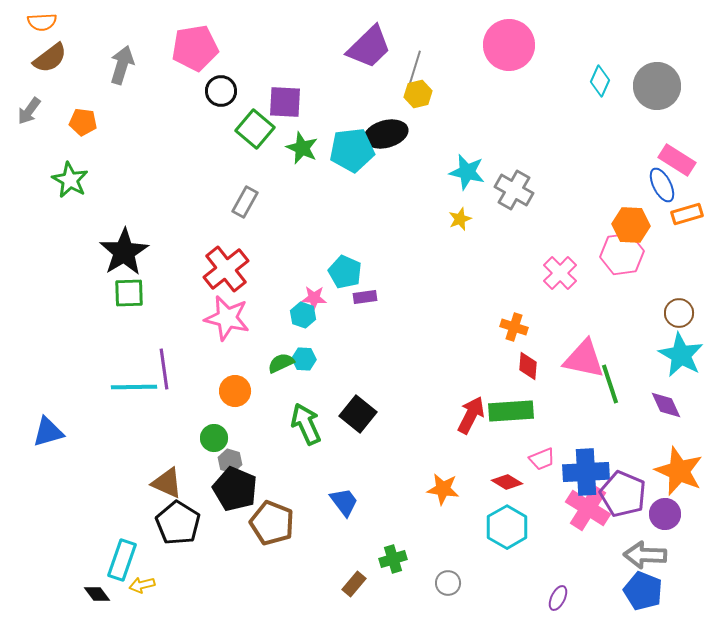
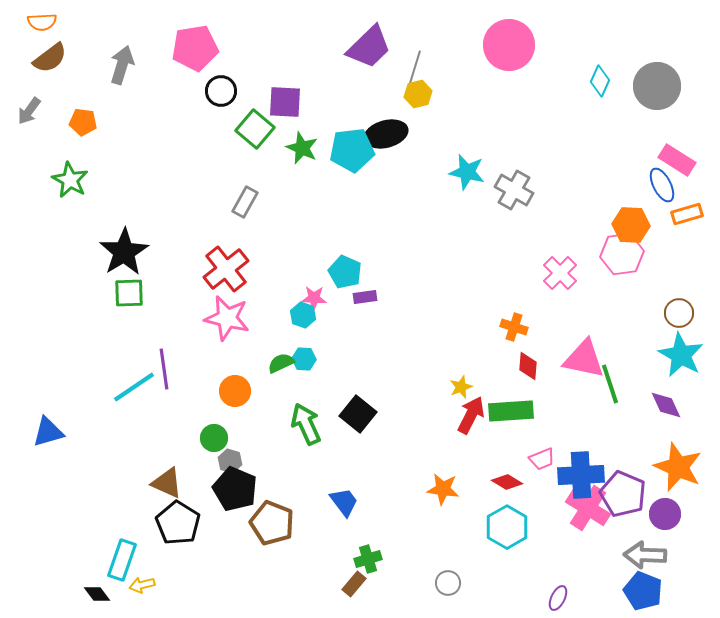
yellow star at (460, 219): moved 1 px right, 168 px down
cyan line at (134, 387): rotated 33 degrees counterclockwise
orange star at (679, 471): moved 1 px left, 4 px up
blue cross at (586, 472): moved 5 px left, 3 px down
green cross at (393, 559): moved 25 px left
